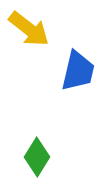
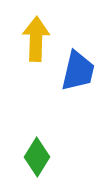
yellow arrow: moved 7 px right, 10 px down; rotated 126 degrees counterclockwise
